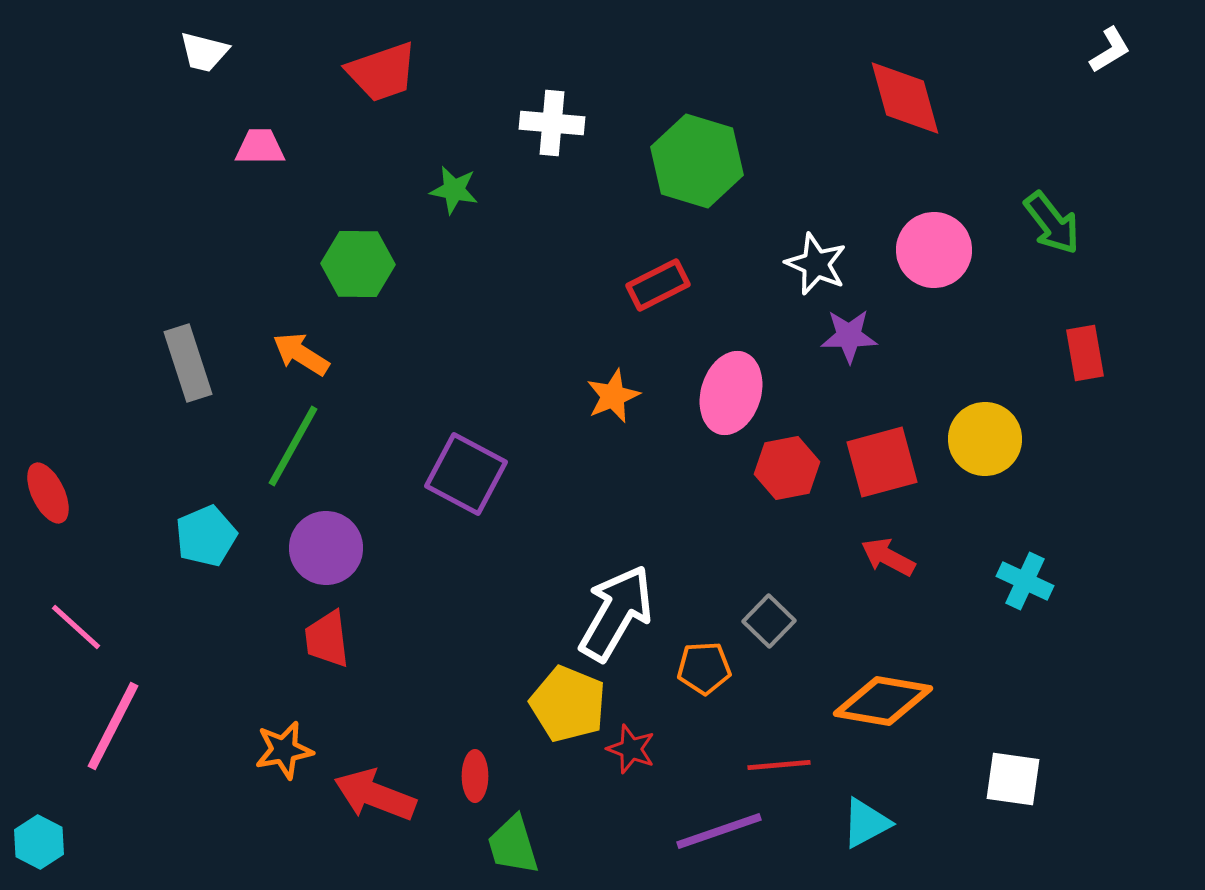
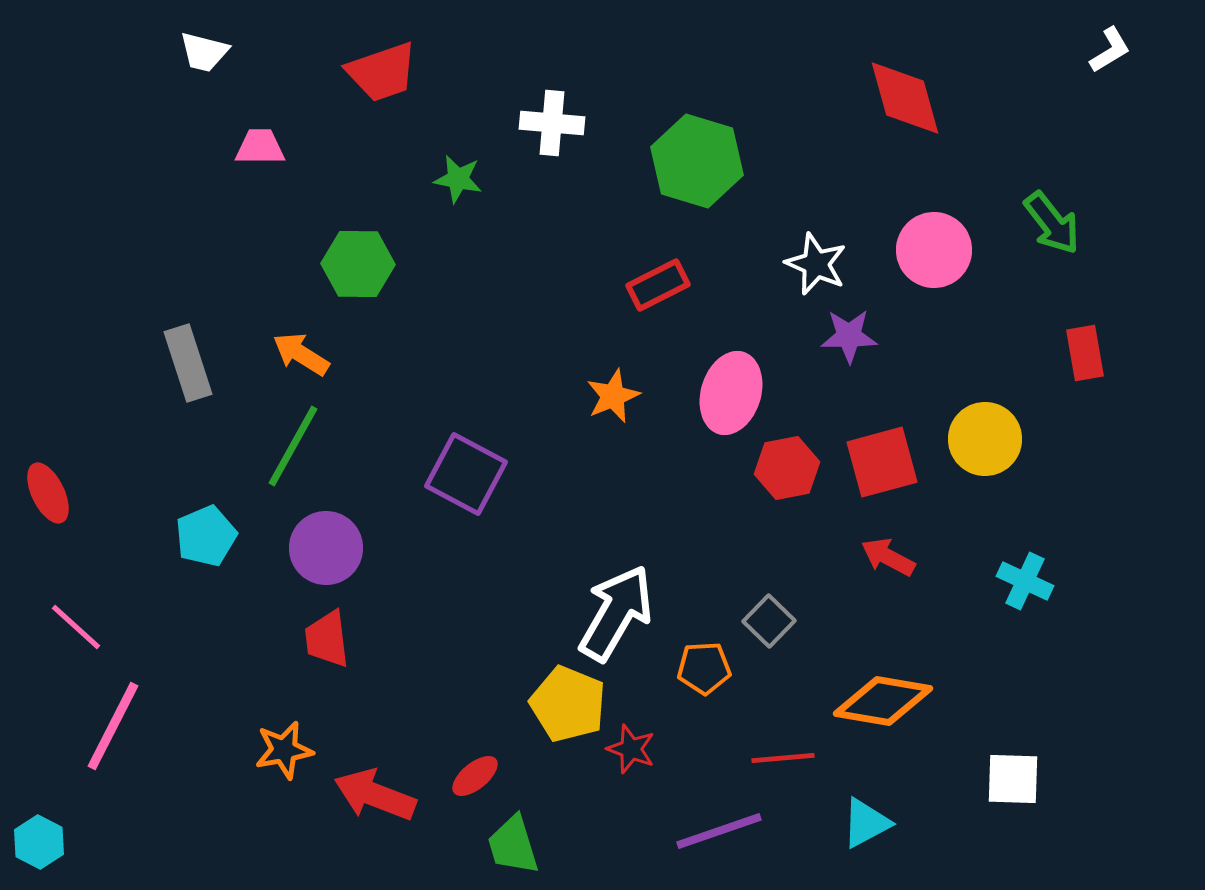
green star at (454, 190): moved 4 px right, 11 px up
red line at (779, 765): moved 4 px right, 7 px up
red ellipse at (475, 776): rotated 51 degrees clockwise
white square at (1013, 779): rotated 6 degrees counterclockwise
